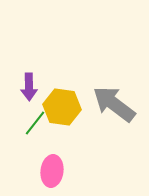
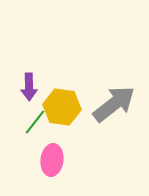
gray arrow: rotated 105 degrees clockwise
green line: moved 1 px up
pink ellipse: moved 11 px up
